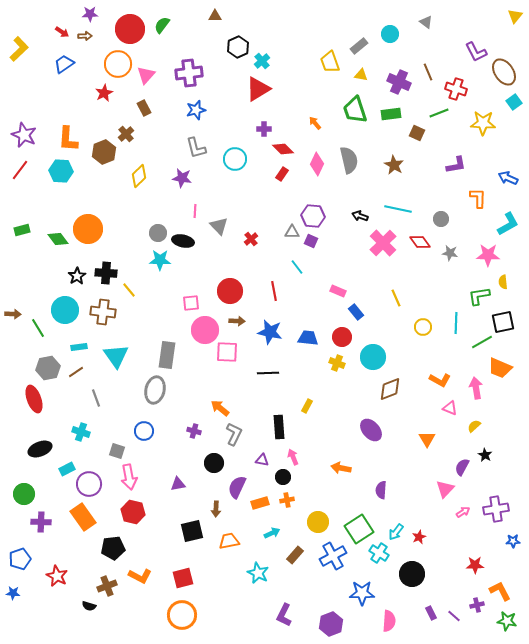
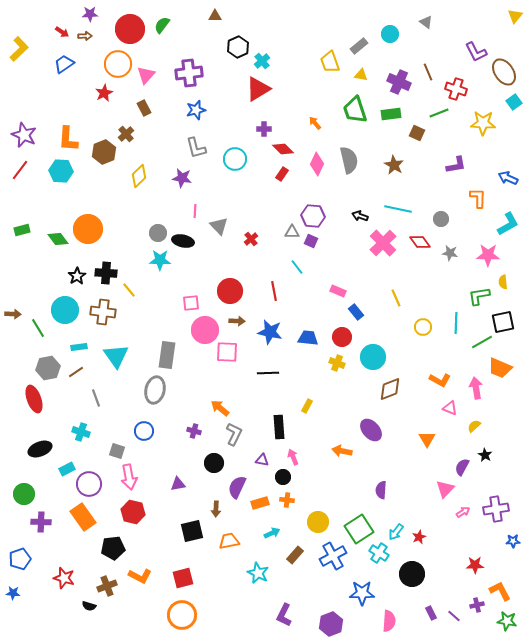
orange arrow at (341, 468): moved 1 px right, 17 px up
orange cross at (287, 500): rotated 16 degrees clockwise
red star at (57, 576): moved 7 px right, 2 px down; rotated 10 degrees counterclockwise
